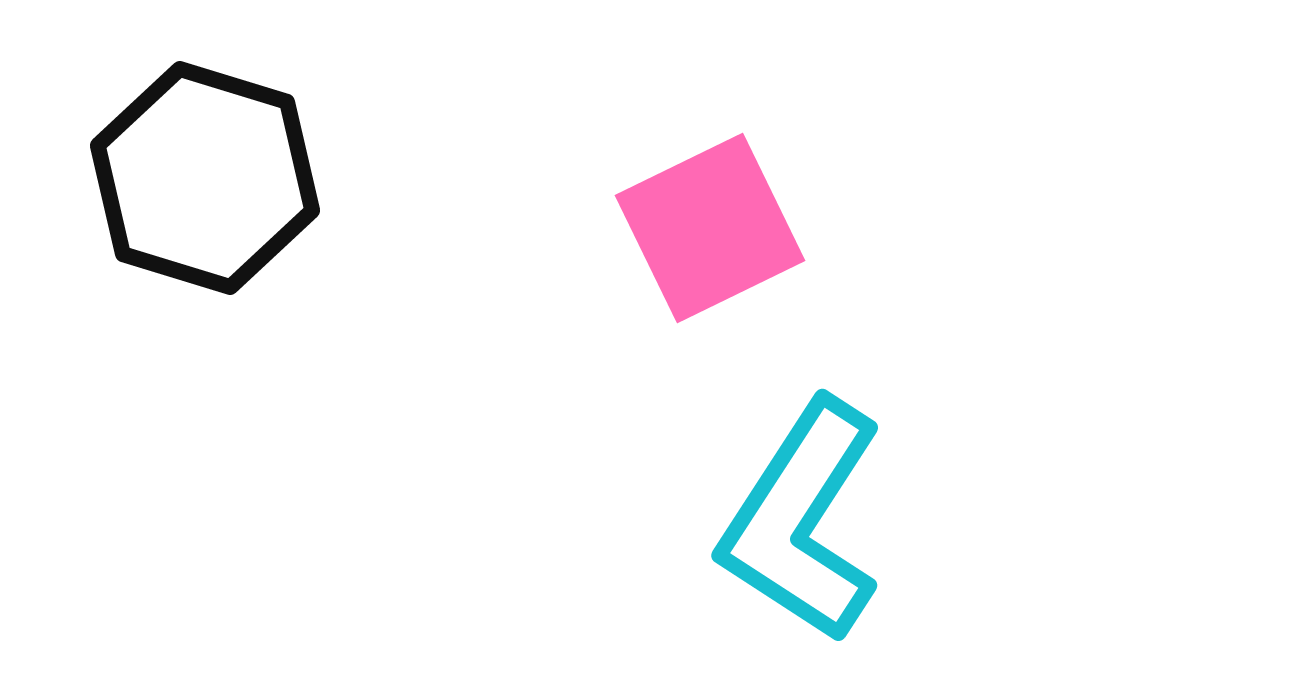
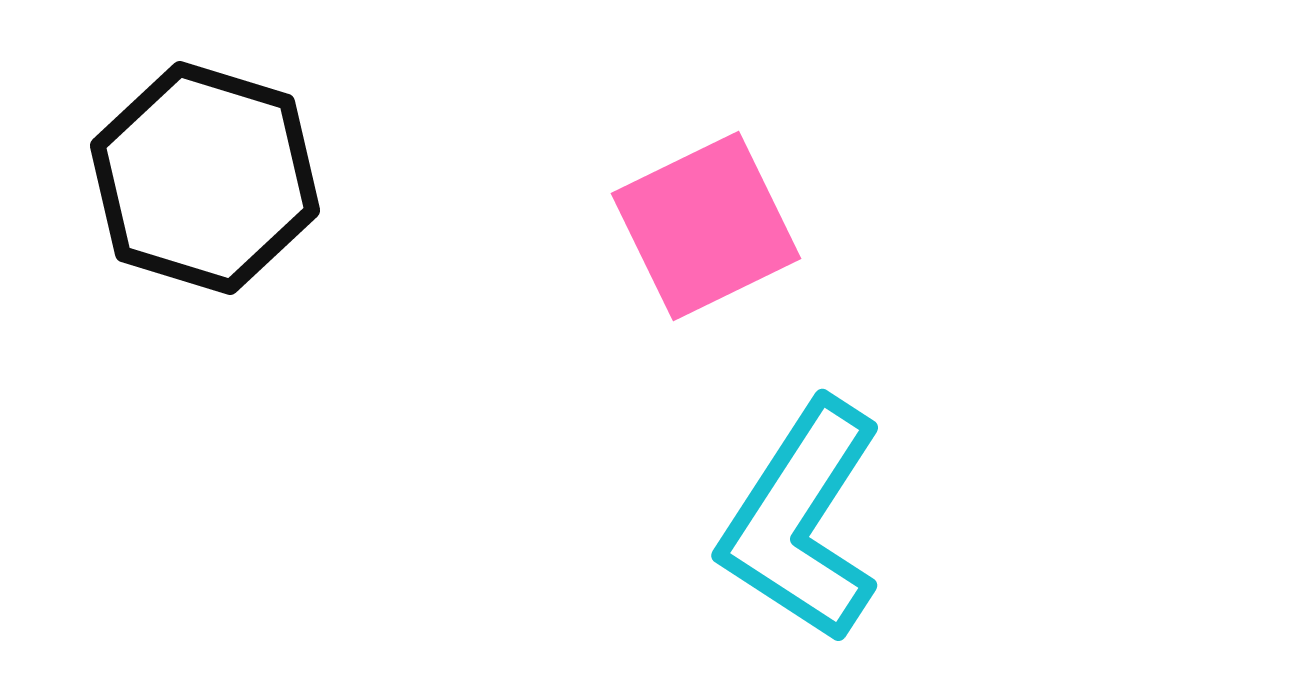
pink square: moved 4 px left, 2 px up
